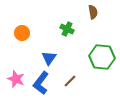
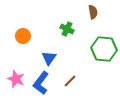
orange circle: moved 1 px right, 3 px down
green hexagon: moved 2 px right, 8 px up
